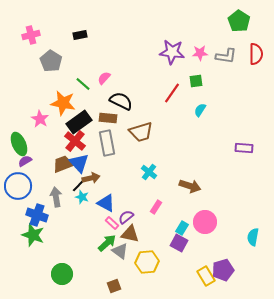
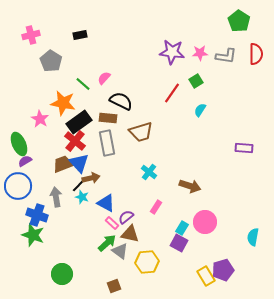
green square at (196, 81): rotated 24 degrees counterclockwise
